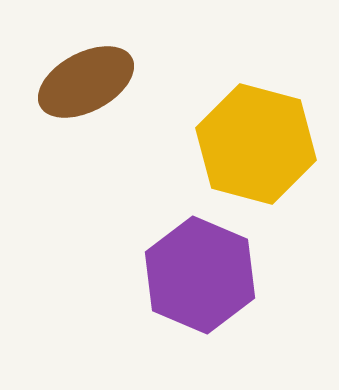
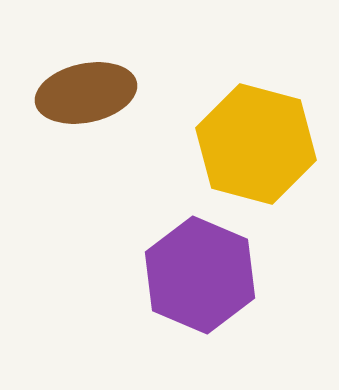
brown ellipse: moved 11 px down; rotated 16 degrees clockwise
